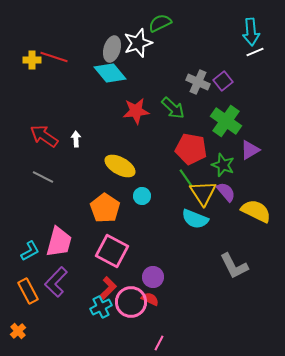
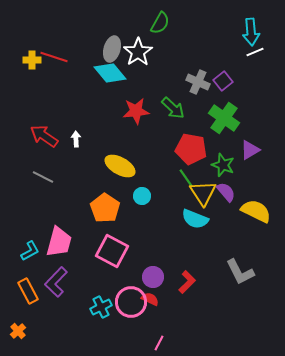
green semicircle: rotated 145 degrees clockwise
white star: moved 9 px down; rotated 16 degrees counterclockwise
green cross: moved 2 px left, 3 px up
gray L-shape: moved 6 px right, 6 px down
red L-shape: moved 79 px right, 6 px up
